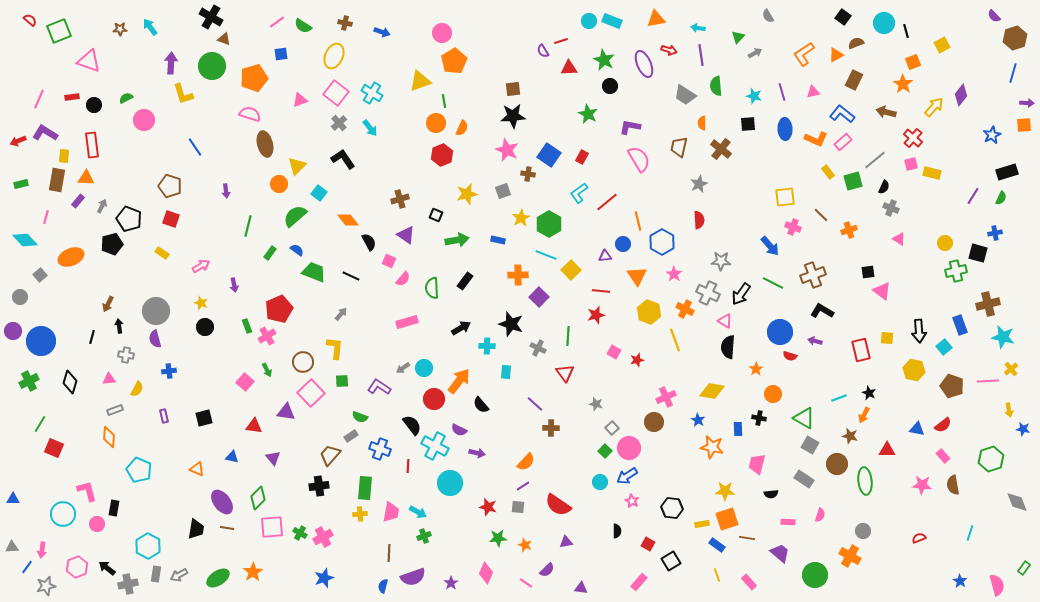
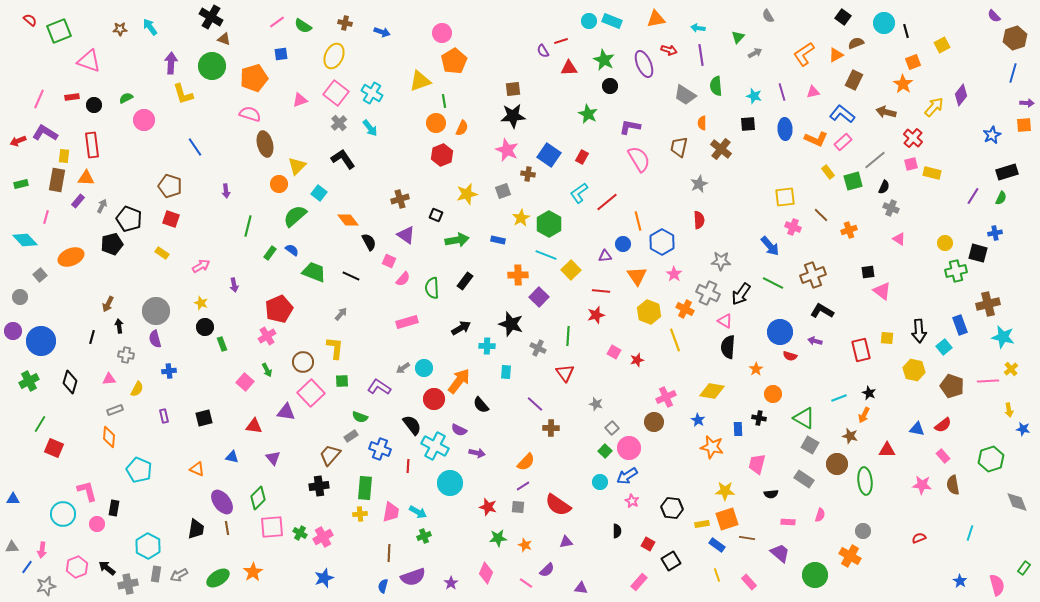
blue semicircle at (297, 250): moved 5 px left
green rectangle at (247, 326): moved 25 px left, 18 px down
brown line at (227, 528): rotated 72 degrees clockwise
